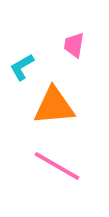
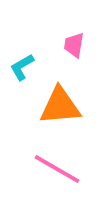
orange triangle: moved 6 px right
pink line: moved 3 px down
